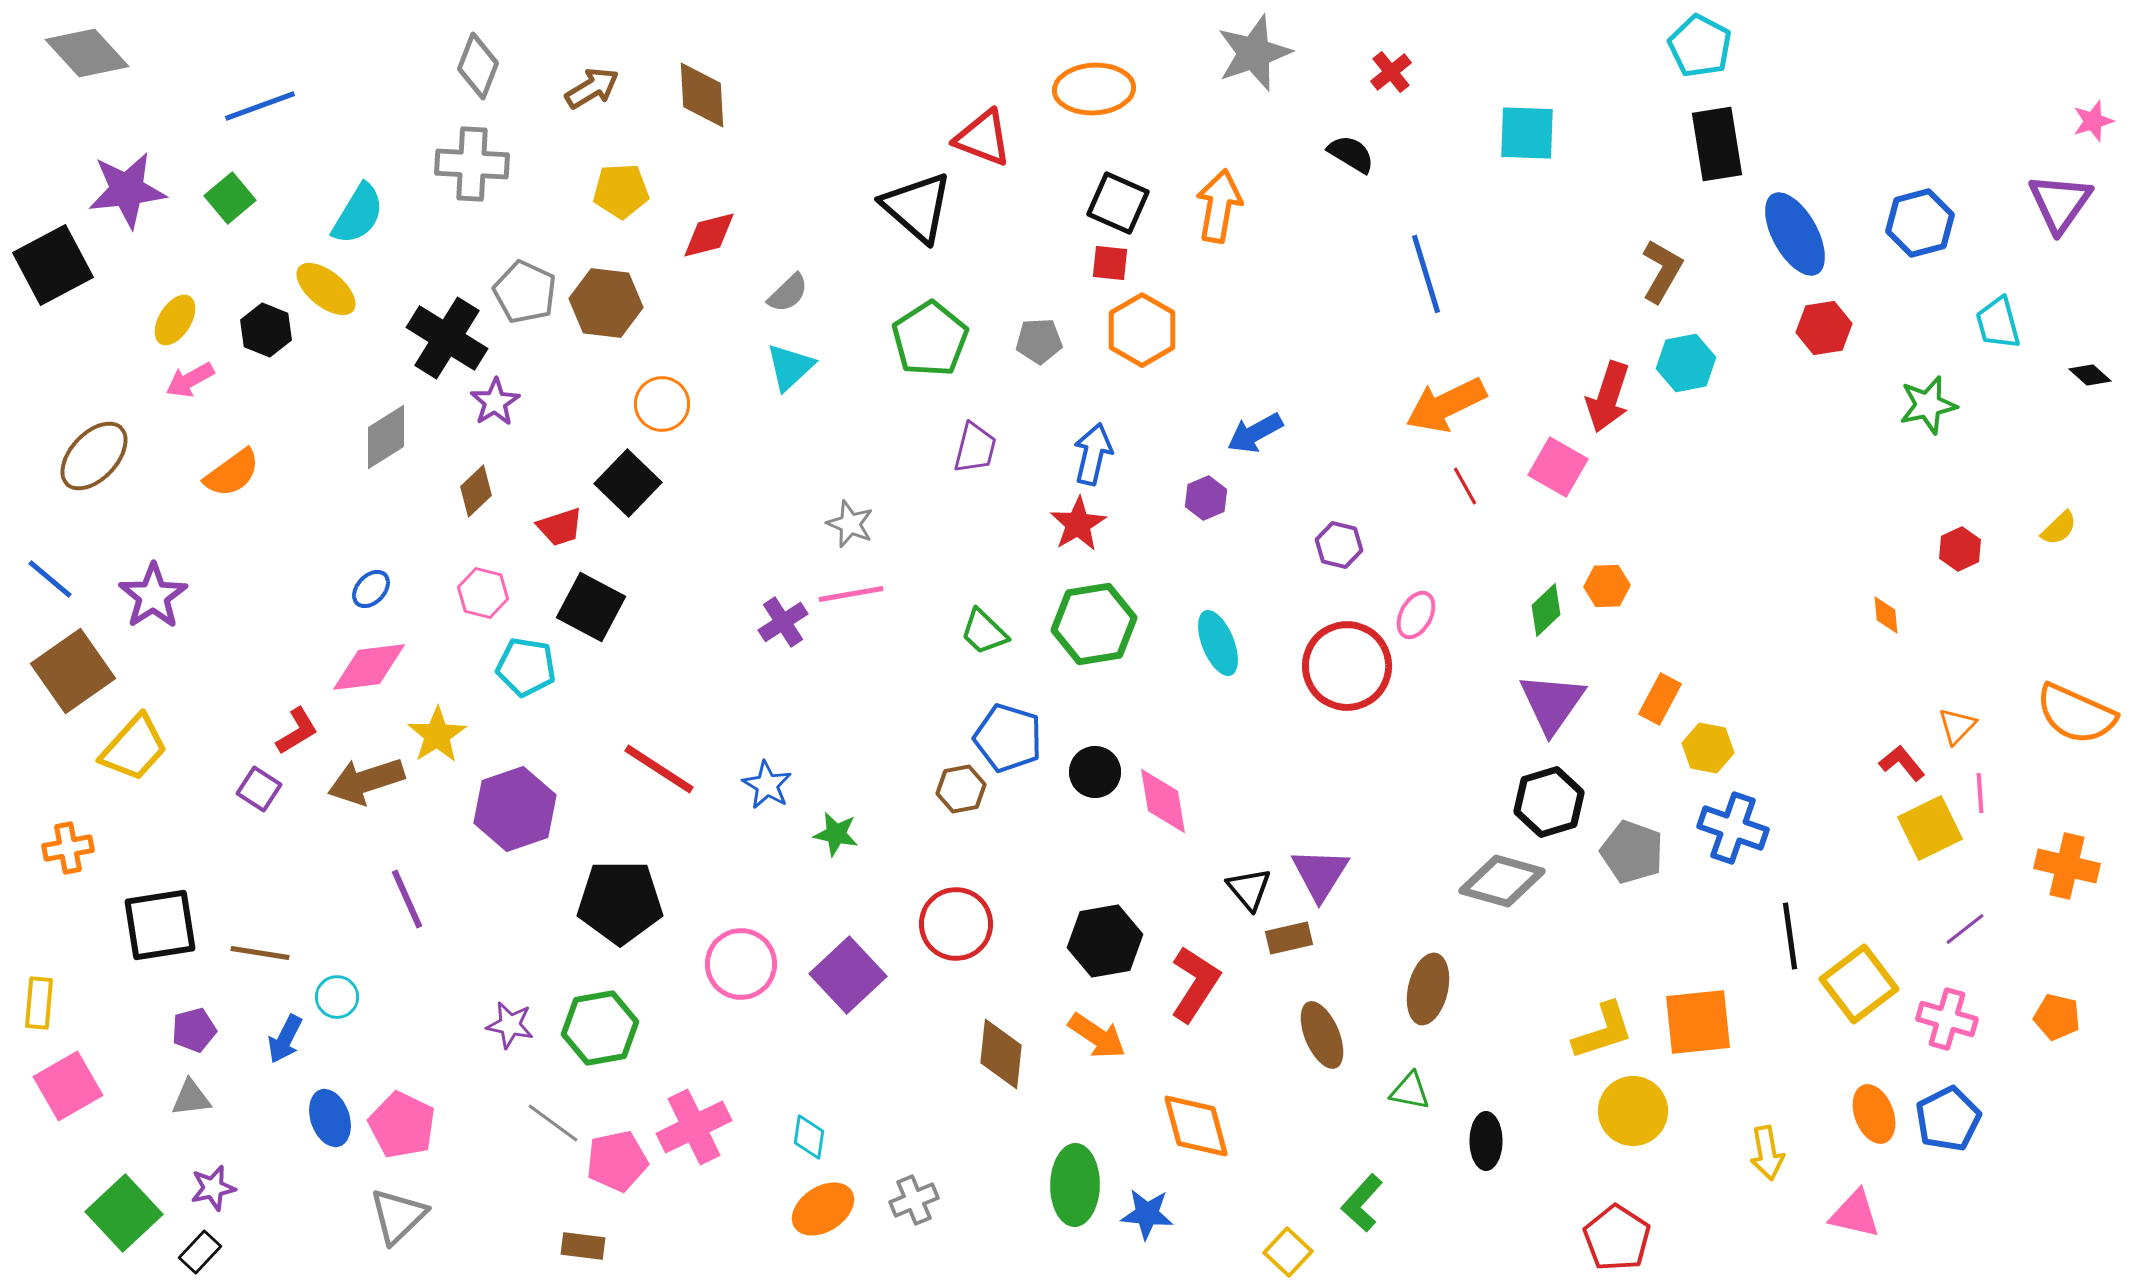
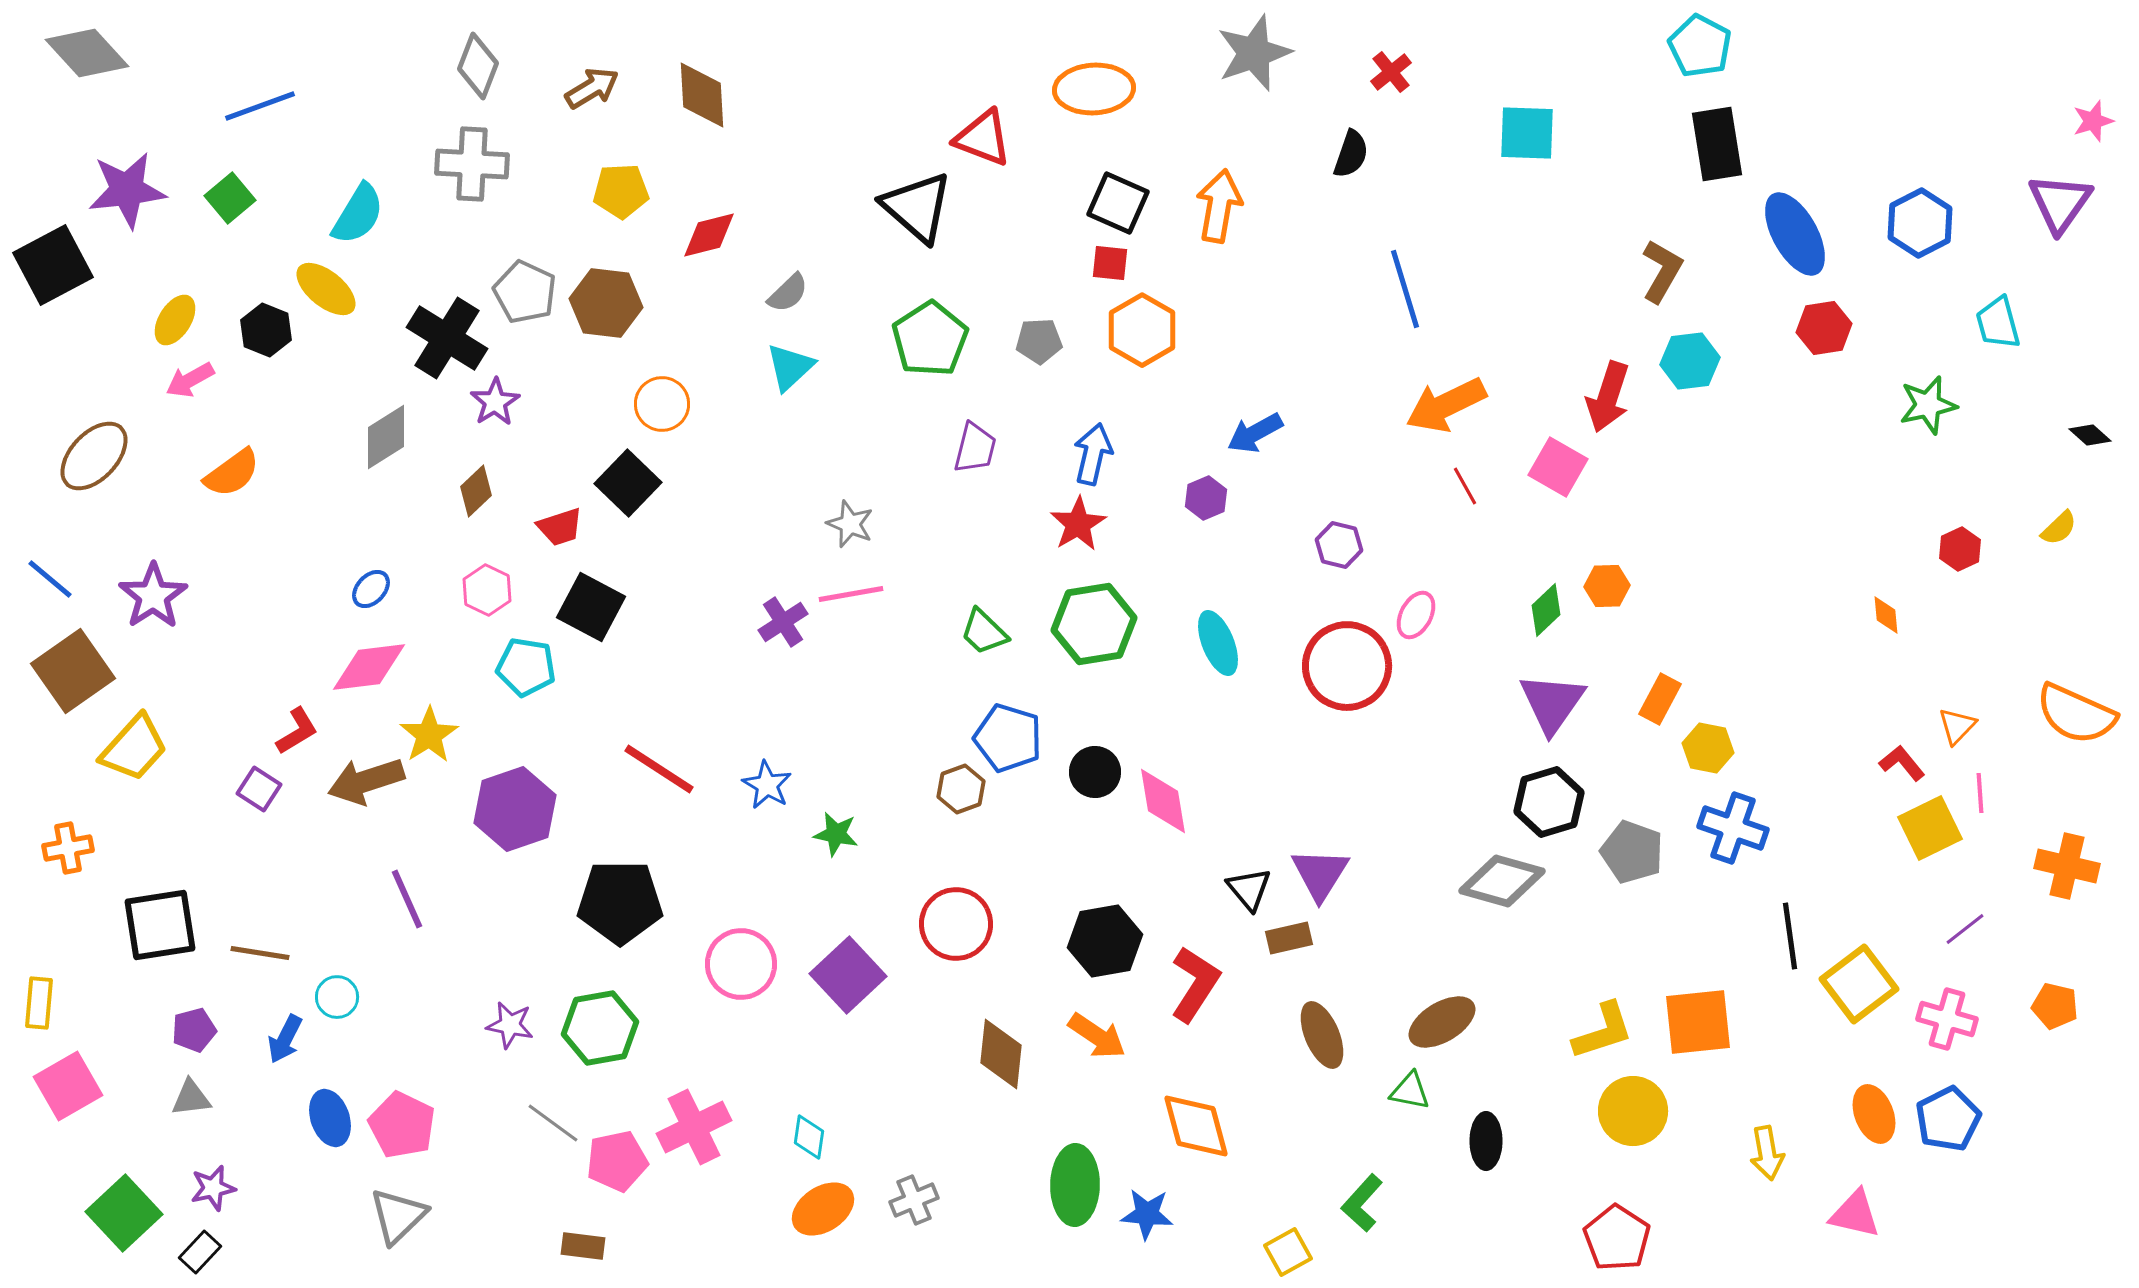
black semicircle at (1351, 154): rotated 78 degrees clockwise
blue hexagon at (1920, 223): rotated 12 degrees counterclockwise
blue line at (1426, 274): moved 21 px left, 15 px down
cyan hexagon at (1686, 363): moved 4 px right, 2 px up; rotated 4 degrees clockwise
black diamond at (2090, 375): moved 60 px down
pink hexagon at (483, 593): moved 4 px right, 3 px up; rotated 12 degrees clockwise
yellow star at (437, 735): moved 8 px left
brown hexagon at (961, 789): rotated 9 degrees counterclockwise
brown ellipse at (1428, 989): moved 14 px right, 33 px down; rotated 46 degrees clockwise
orange pentagon at (2057, 1017): moved 2 px left, 11 px up
yellow square at (1288, 1252): rotated 18 degrees clockwise
